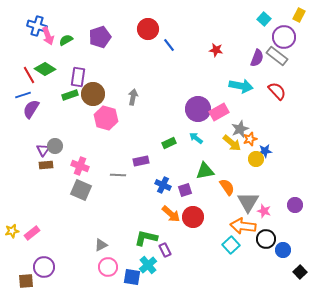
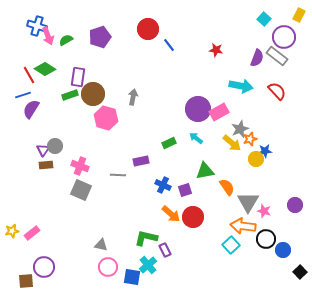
gray triangle at (101, 245): rotated 40 degrees clockwise
